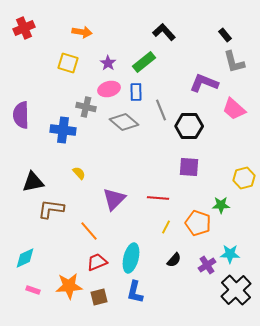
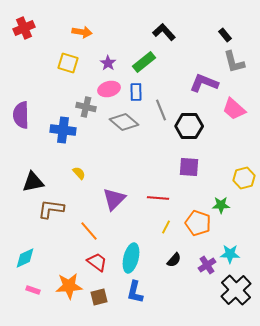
red trapezoid: rotated 60 degrees clockwise
